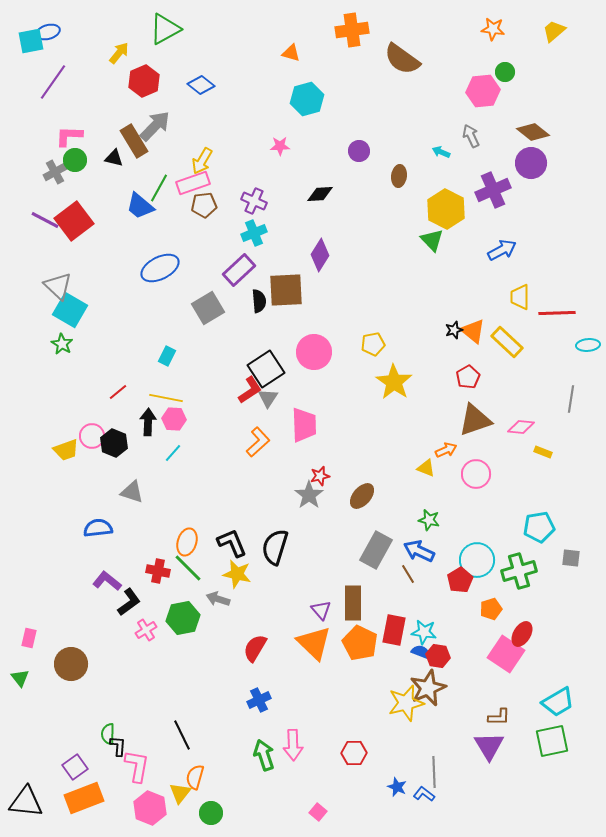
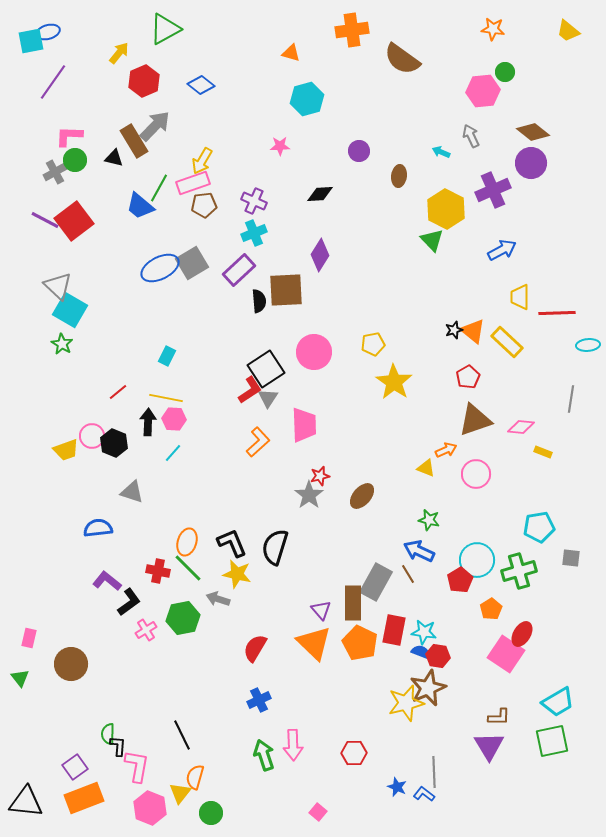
yellow trapezoid at (554, 31): moved 14 px right; rotated 100 degrees counterclockwise
gray square at (208, 308): moved 16 px left, 45 px up
gray rectangle at (376, 550): moved 32 px down
orange pentagon at (491, 609): rotated 15 degrees counterclockwise
